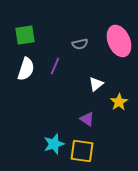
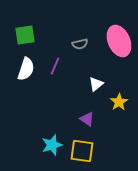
cyan star: moved 2 px left, 1 px down
